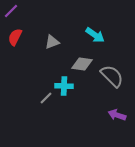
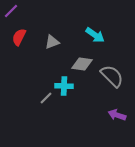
red semicircle: moved 4 px right
